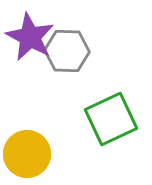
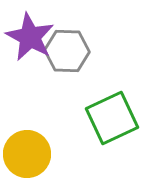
green square: moved 1 px right, 1 px up
